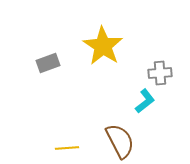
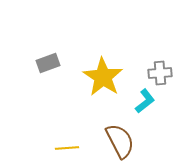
yellow star: moved 31 px down
